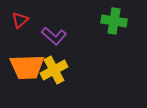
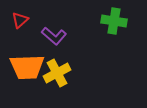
yellow cross: moved 3 px right, 3 px down
